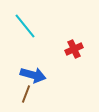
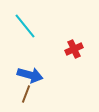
blue arrow: moved 3 px left
